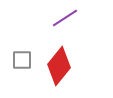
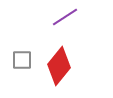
purple line: moved 1 px up
